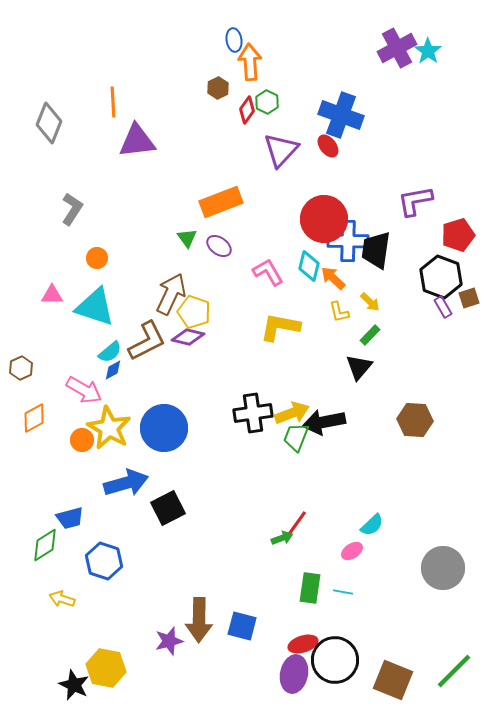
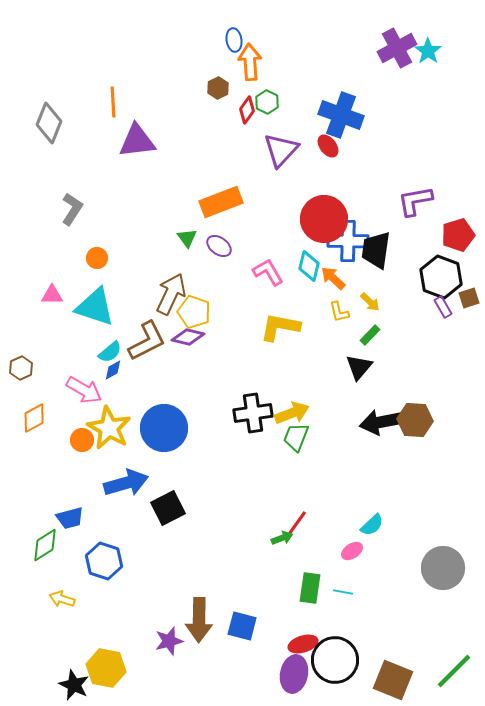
black arrow at (324, 422): moved 57 px right
